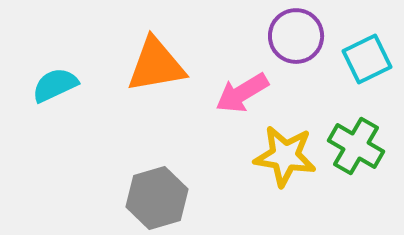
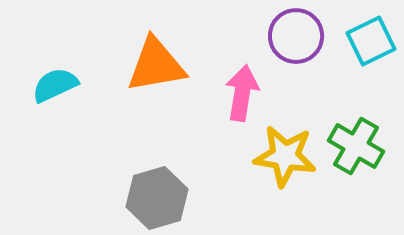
cyan square: moved 4 px right, 18 px up
pink arrow: rotated 130 degrees clockwise
